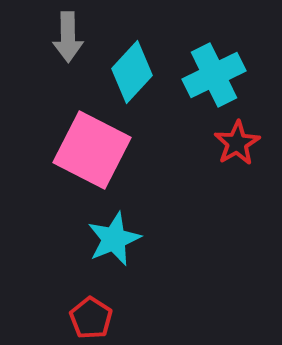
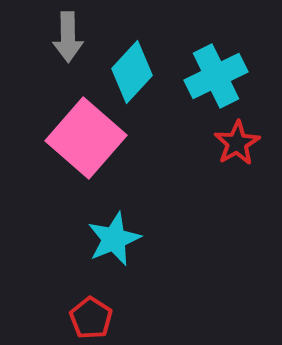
cyan cross: moved 2 px right, 1 px down
pink square: moved 6 px left, 12 px up; rotated 14 degrees clockwise
